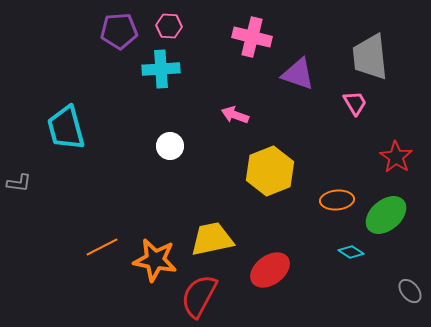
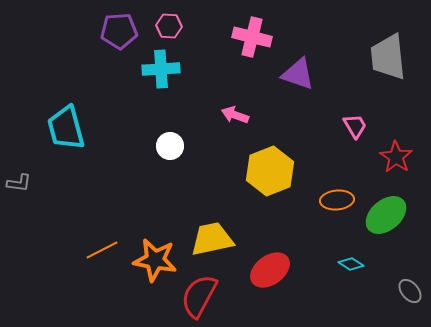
gray trapezoid: moved 18 px right
pink trapezoid: moved 23 px down
orange line: moved 3 px down
cyan diamond: moved 12 px down
